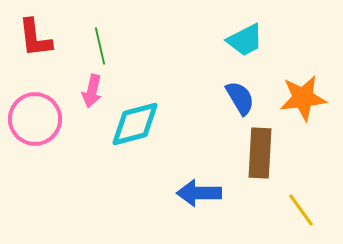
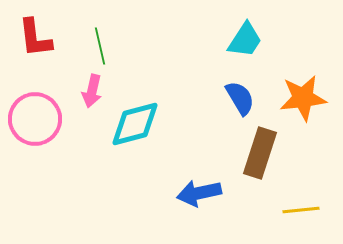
cyan trapezoid: rotated 30 degrees counterclockwise
brown rectangle: rotated 15 degrees clockwise
blue arrow: rotated 12 degrees counterclockwise
yellow line: rotated 60 degrees counterclockwise
